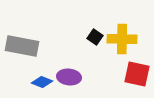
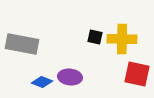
black square: rotated 21 degrees counterclockwise
gray rectangle: moved 2 px up
purple ellipse: moved 1 px right
